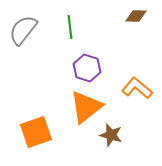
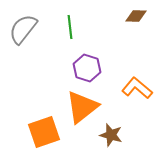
gray semicircle: moved 1 px up
orange triangle: moved 4 px left
orange square: moved 8 px right
